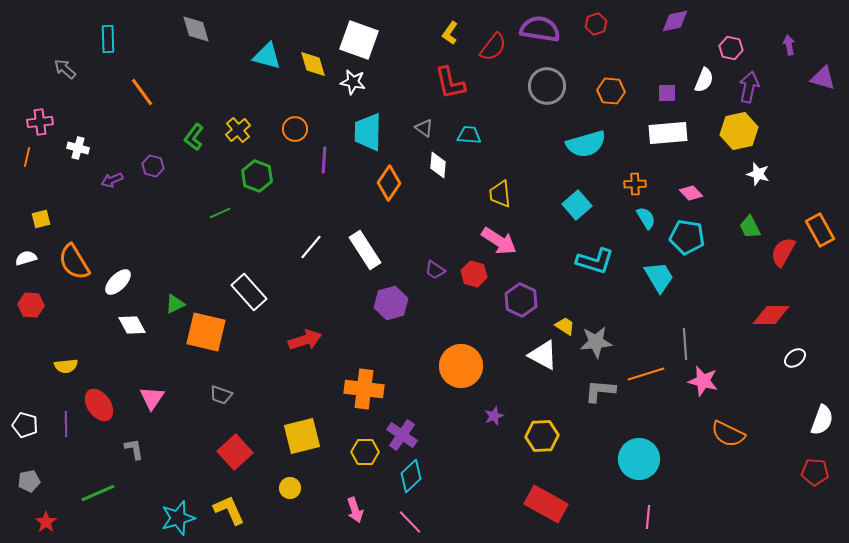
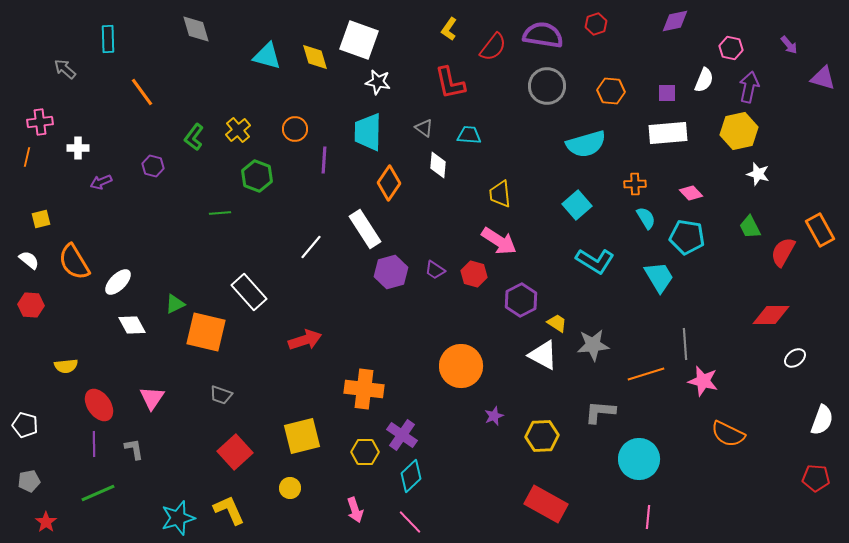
purple semicircle at (540, 29): moved 3 px right, 6 px down
yellow L-shape at (450, 33): moved 1 px left, 4 px up
purple arrow at (789, 45): rotated 150 degrees clockwise
yellow diamond at (313, 64): moved 2 px right, 7 px up
white star at (353, 82): moved 25 px right
white cross at (78, 148): rotated 15 degrees counterclockwise
purple arrow at (112, 180): moved 11 px left, 2 px down
green line at (220, 213): rotated 20 degrees clockwise
white rectangle at (365, 250): moved 21 px up
white semicircle at (26, 258): moved 3 px right, 2 px down; rotated 55 degrees clockwise
cyan L-shape at (595, 261): rotated 15 degrees clockwise
purple hexagon at (521, 300): rotated 8 degrees clockwise
purple hexagon at (391, 303): moved 31 px up
yellow trapezoid at (565, 326): moved 8 px left, 3 px up
gray star at (596, 342): moved 3 px left, 3 px down
gray L-shape at (600, 391): moved 21 px down
purple line at (66, 424): moved 28 px right, 20 px down
red pentagon at (815, 472): moved 1 px right, 6 px down
